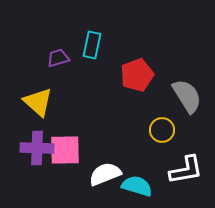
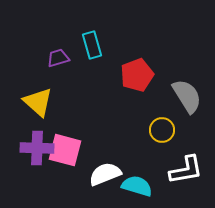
cyan rectangle: rotated 28 degrees counterclockwise
pink square: rotated 16 degrees clockwise
